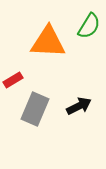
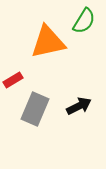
green semicircle: moved 5 px left, 5 px up
orange triangle: rotated 15 degrees counterclockwise
